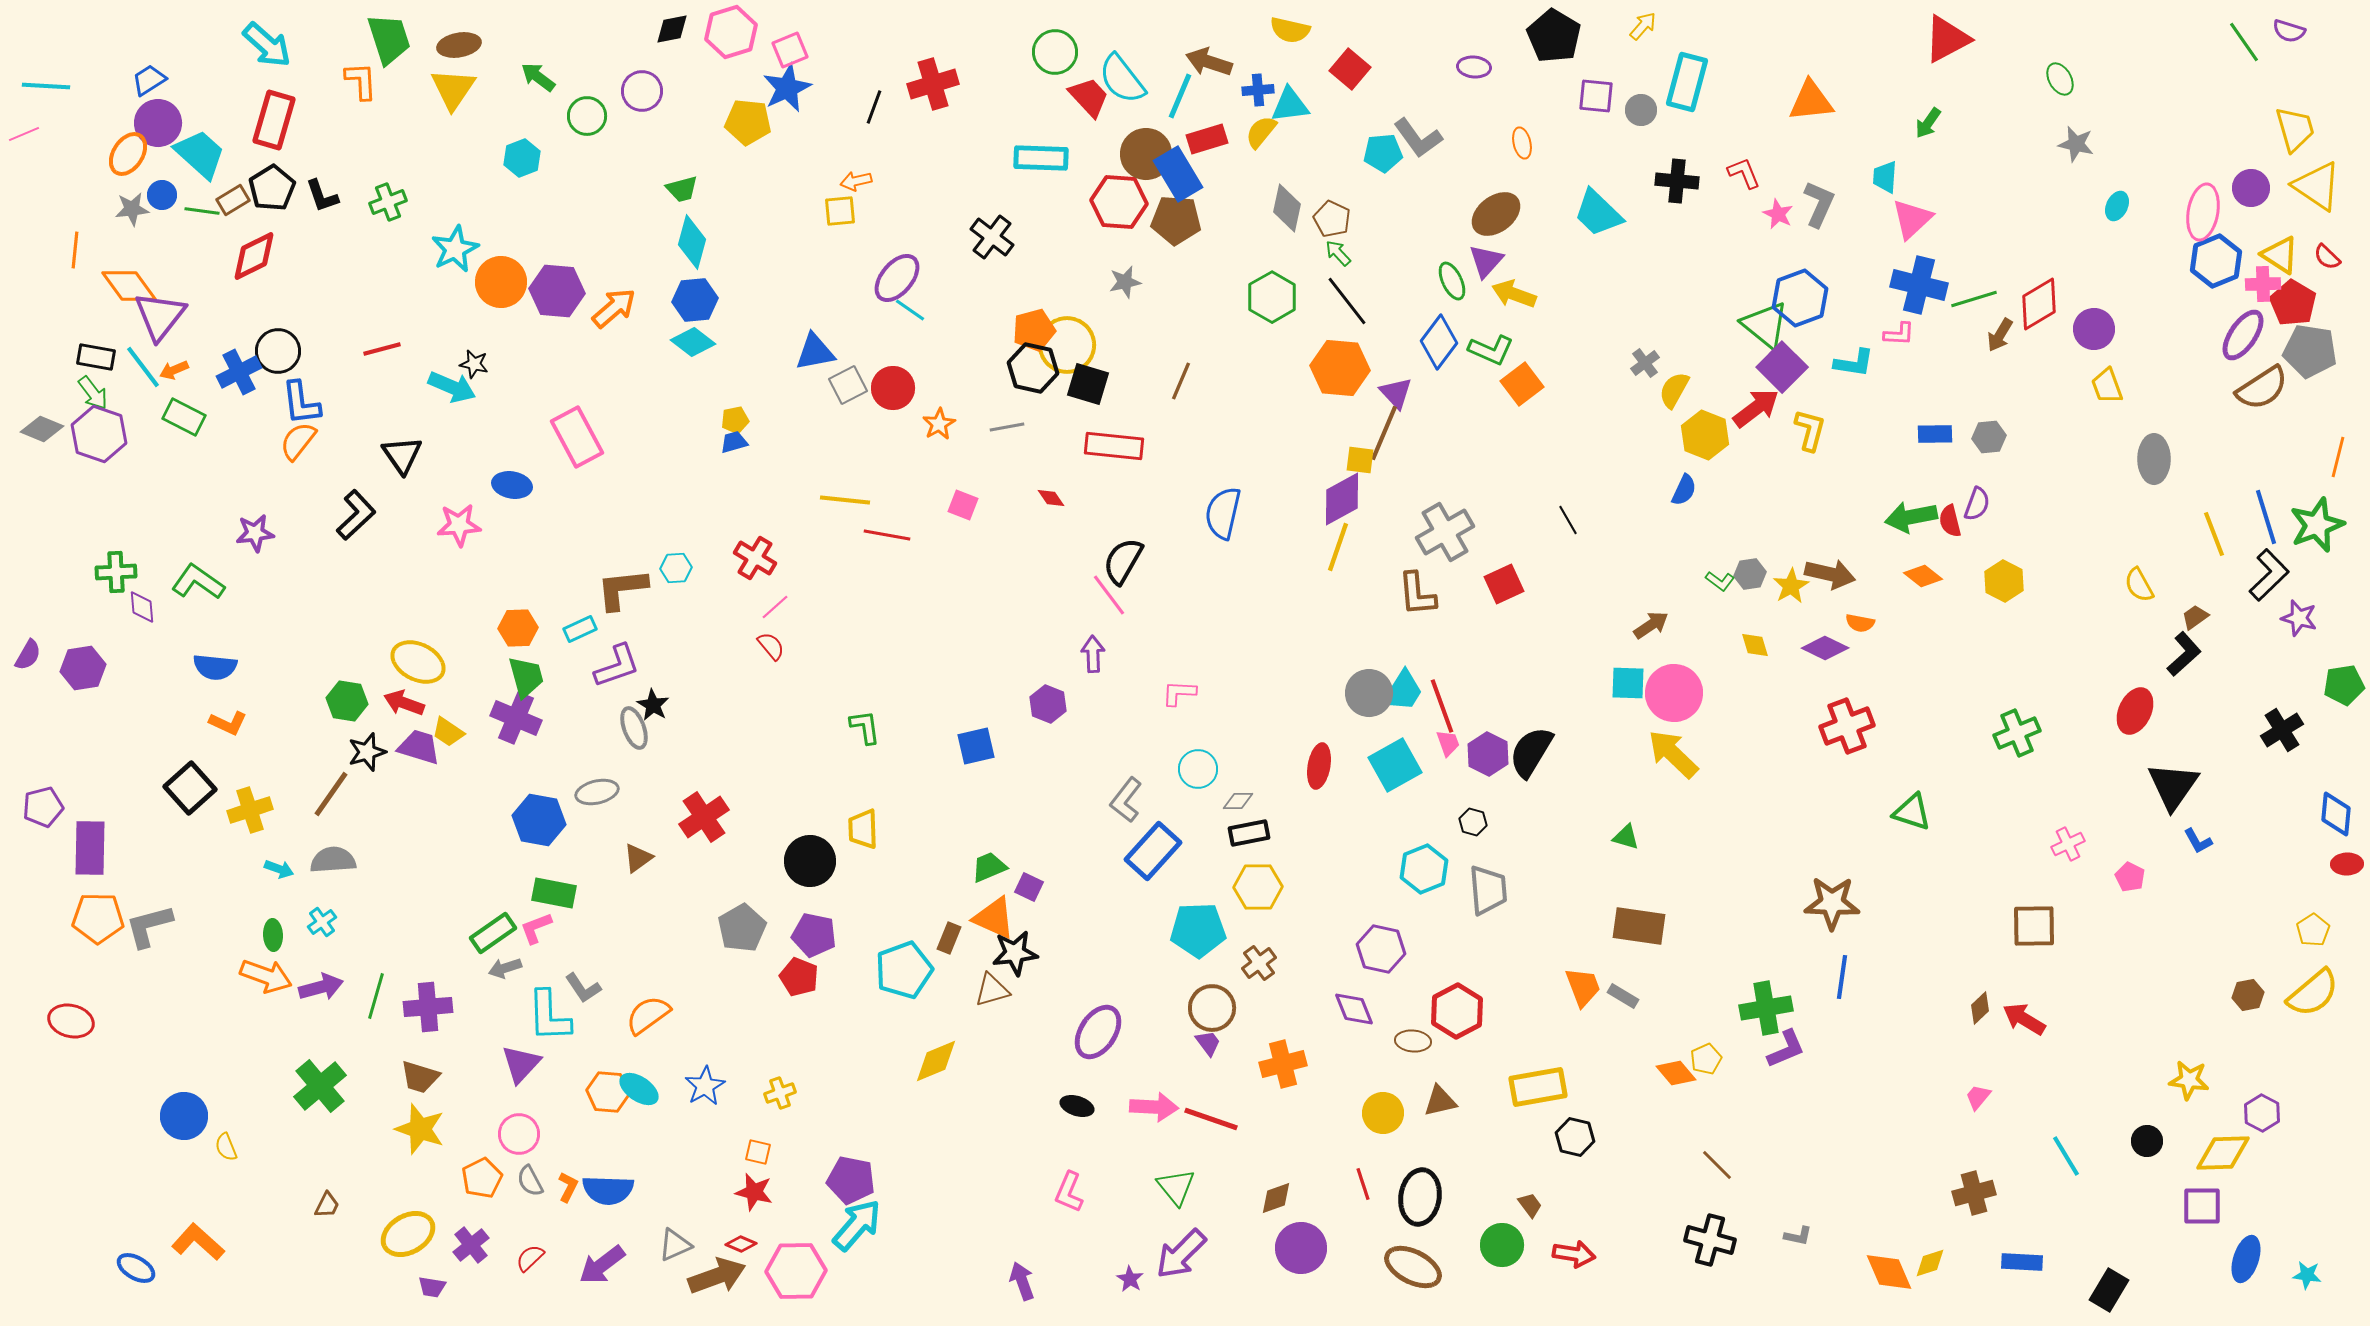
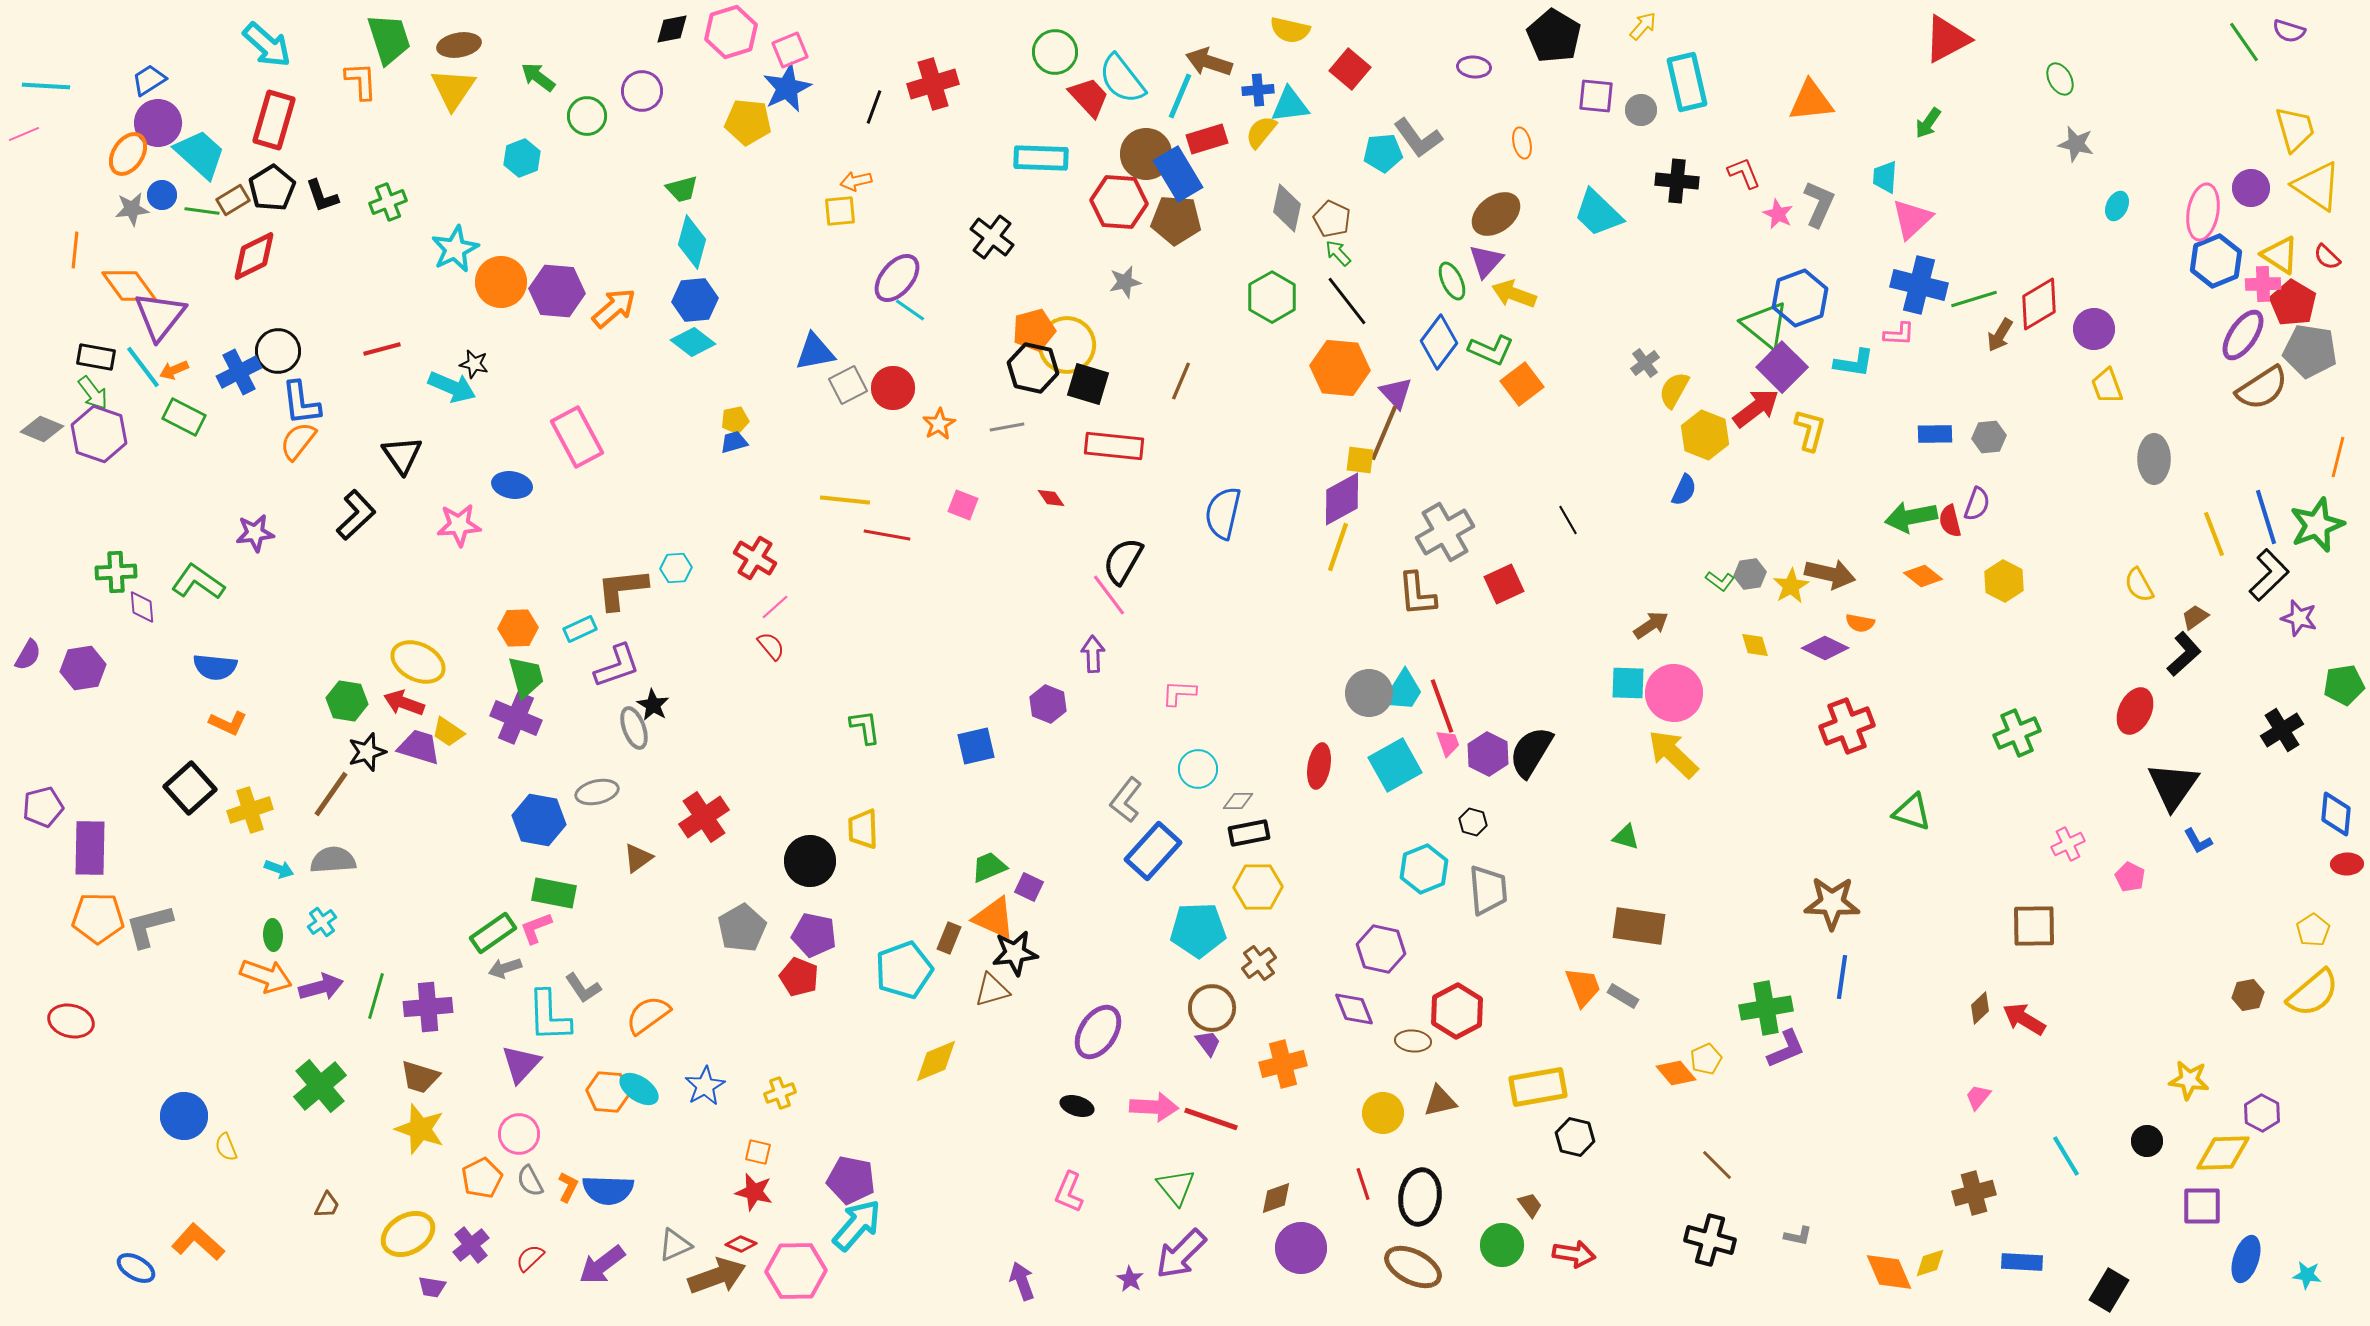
cyan rectangle at (1687, 82): rotated 28 degrees counterclockwise
